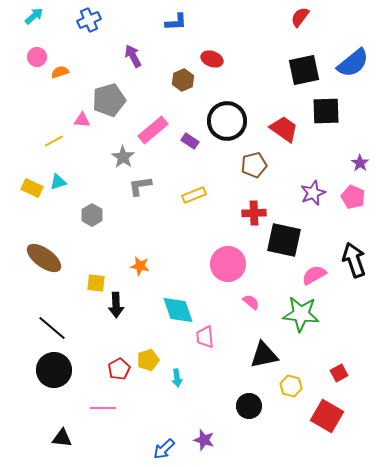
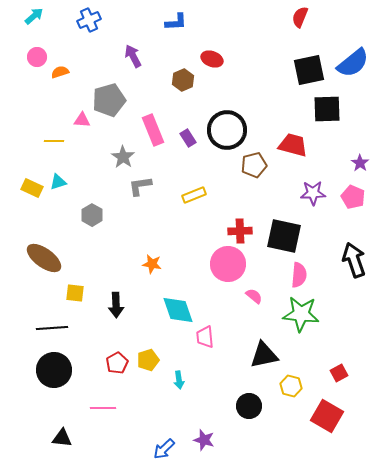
red semicircle at (300, 17): rotated 15 degrees counterclockwise
black square at (304, 70): moved 5 px right
black square at (326, 111): moved 1 px right, 2 px up
black circle at (227, 121): moved 9 px down
red trapezoid at (284, 129): moved 9 px right, 16 px down; rotated 20 degrees counterclockwise
pink rectangle at (153, 130): rotated 72 degrees counterclockwise
yellow line at (54, 141): rotated 30 degrees clockwise
purple rectangle at (190, 141): moved 2 px left, 3 px up; rotated 24 degrees clockwise
purple star at (313, 193): rotated 20 degrees clockwise
red cross at (254, 213): moved 14 px left, 18 px down
black square at (284, 240): moved 4 px up
orange star at (140, 266): moved 12 px right, 2 px up
pink semicircle at (314, 275): moved 15 px left; rotated 125 degrees clockwise
yellow square at (96, 283): moved 21 px left, 10 px down
pink semicircle at (251, 302): moved 3 px right, 6 px up
black line at (52, 328): rotated 44 degrees counterclockwise
red pentagon at (119, 369): moved 2 px left, 6 px up
cyan arrow at (177, 378): moved 2 px right, 2 px down
